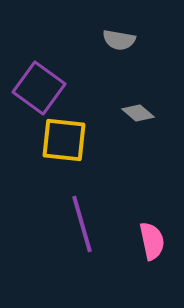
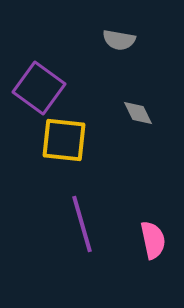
gray diamond: rotated 24 degrees clockwise
pink semicircle: moved 1 px right, 1 px up
